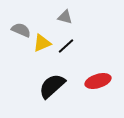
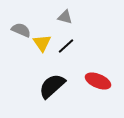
yellow triangle: rotated 42 degrees counterclockwise
red ellipse: rotated 40 degrees clockwise
